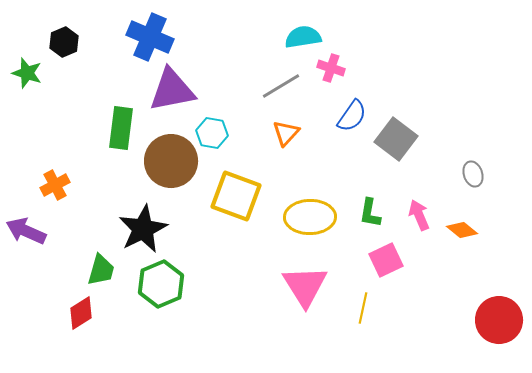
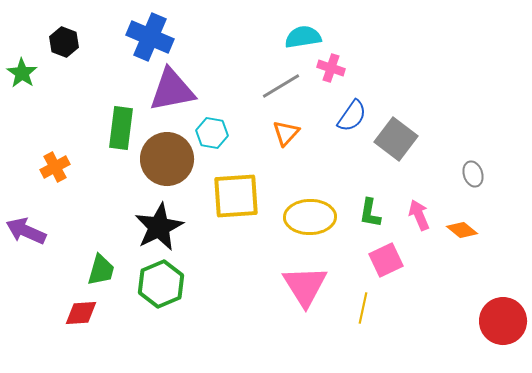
black hexagon: rotated 16 degrees counterclockwise
green star: moved 5 px left; rotated 16 degrees clockwise
brown circle: moved 4 px left, 2 px up
orange cross: moved 18 px up
yellow square: rotated 24 degrees counterclockwise
black star: moved 16 px right, 2 px up
red diamond: rotated 28 degrees clockwise
red circle: moved 4 px right, 1 px down
